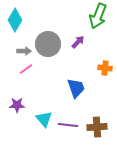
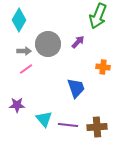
cyan diamond: moved 4 px right
orange cross: moved 2 px left, 1 px up
